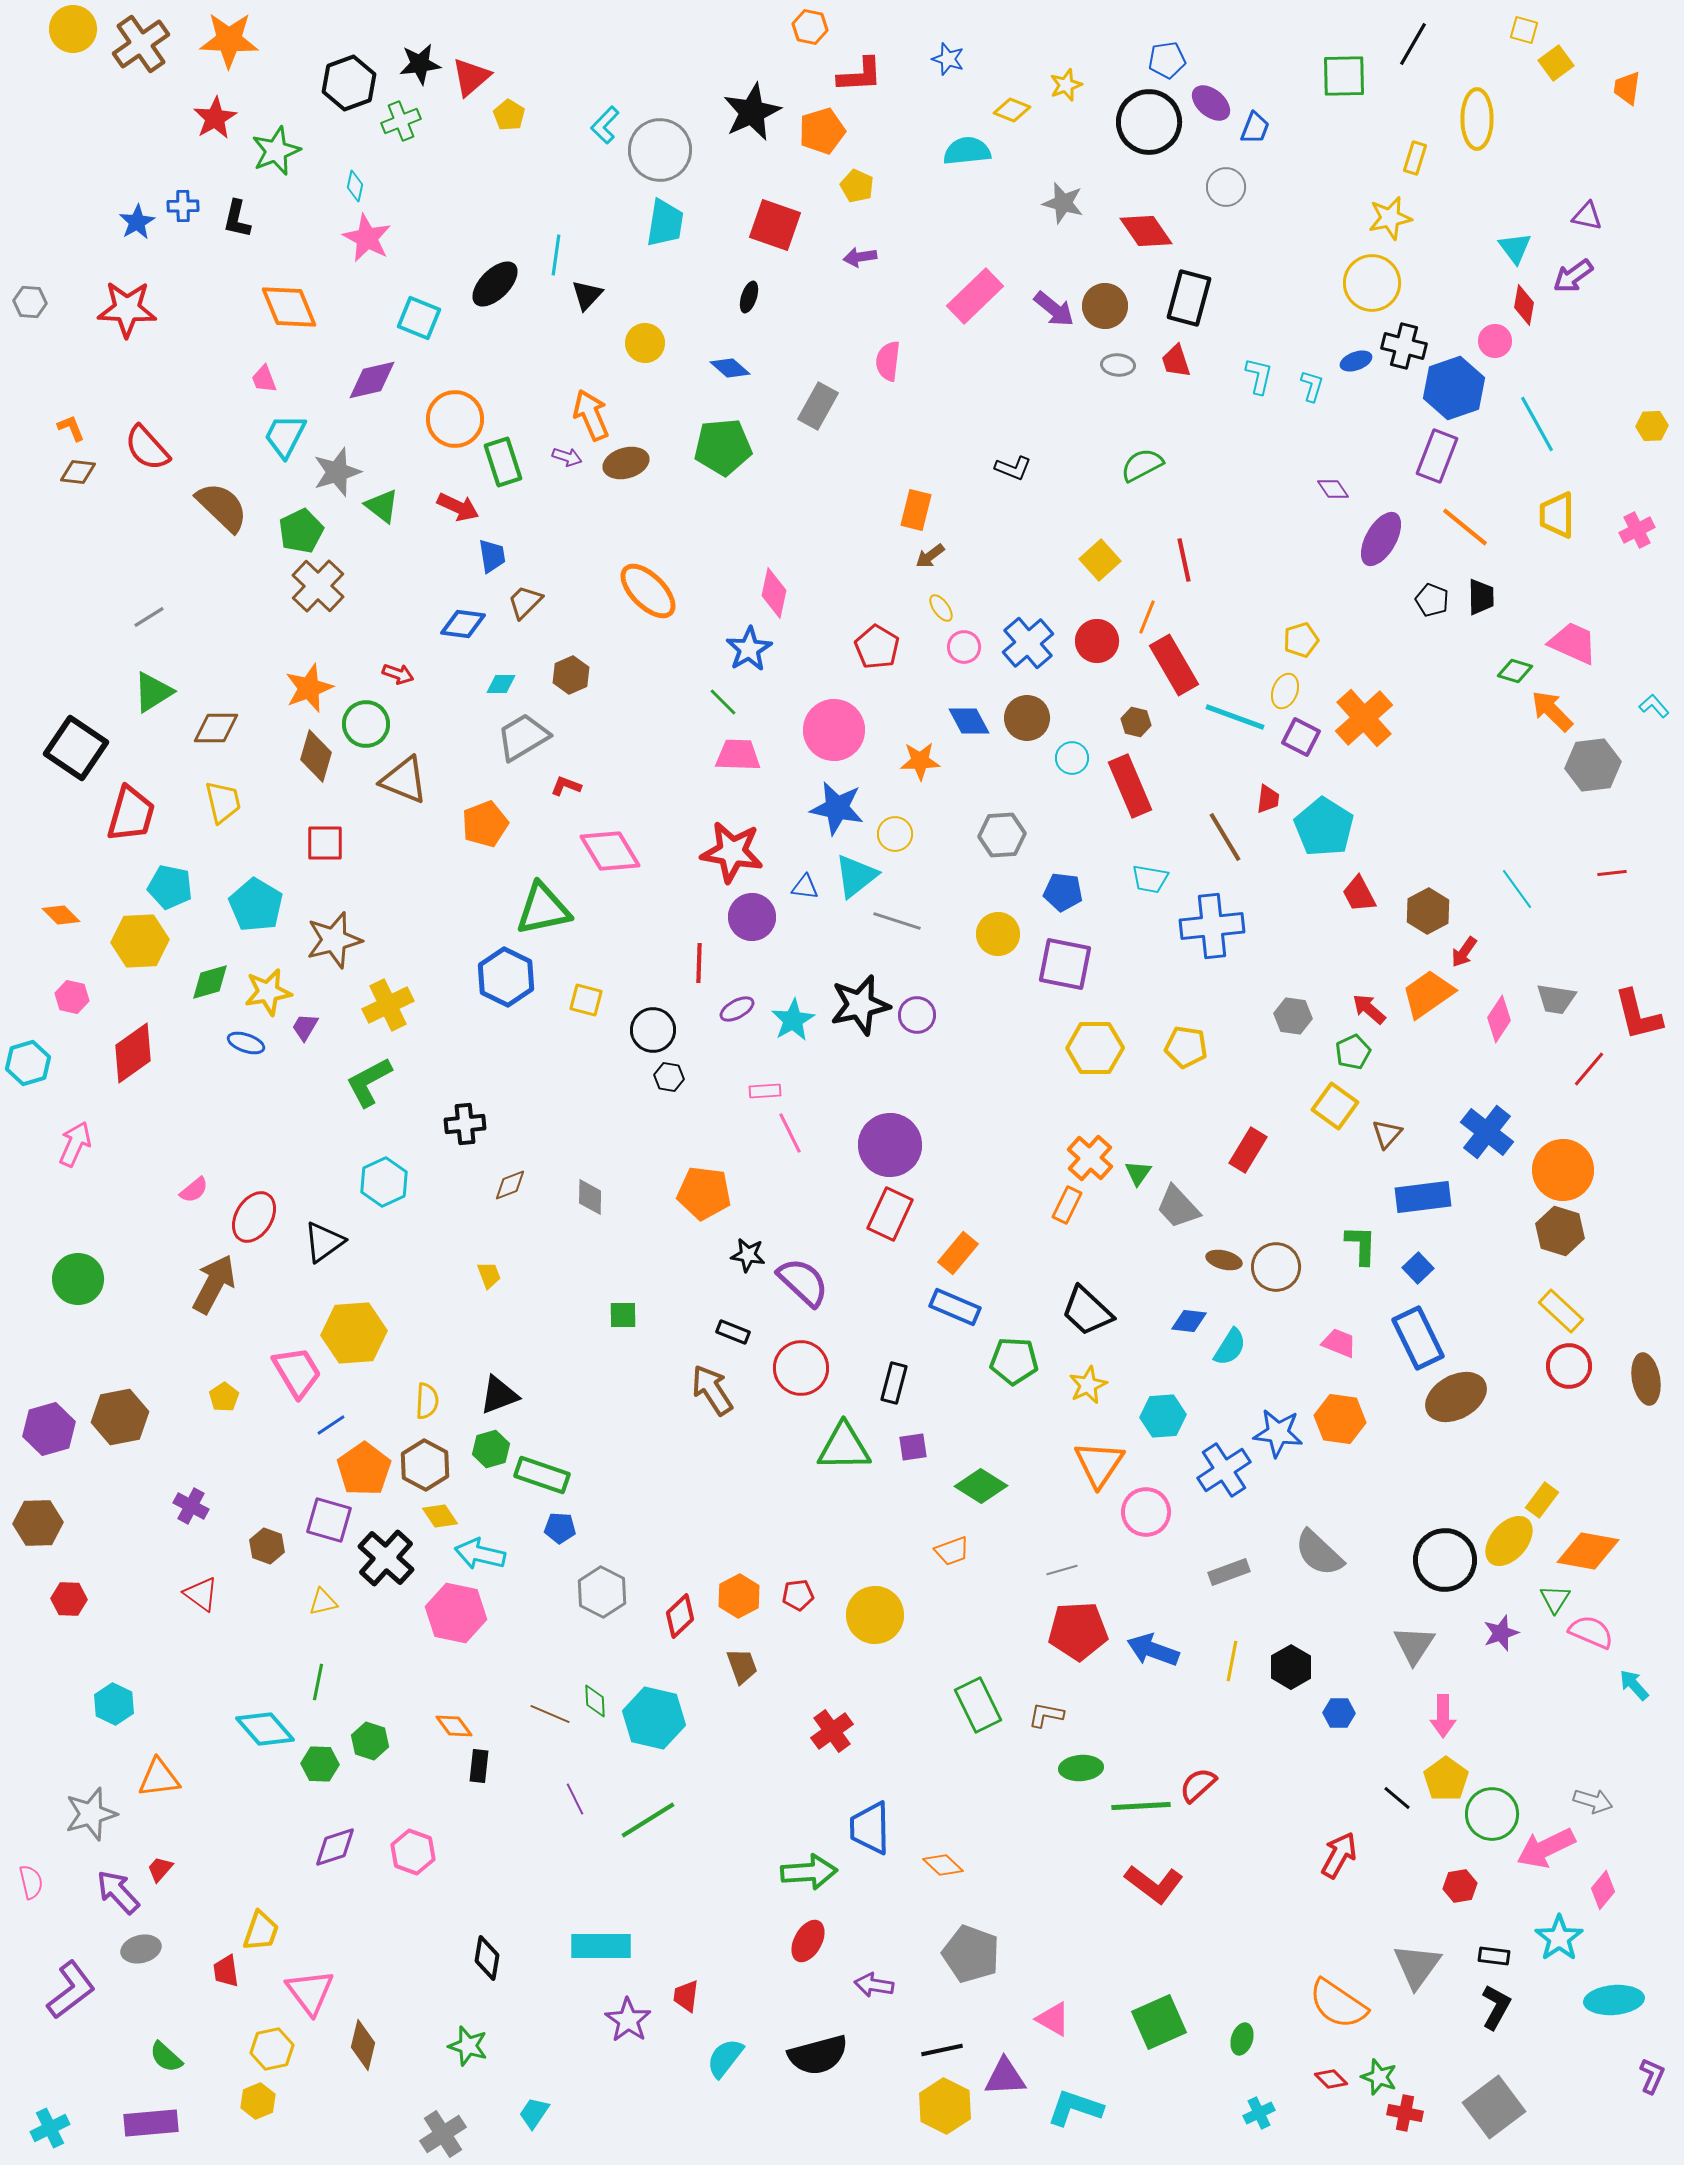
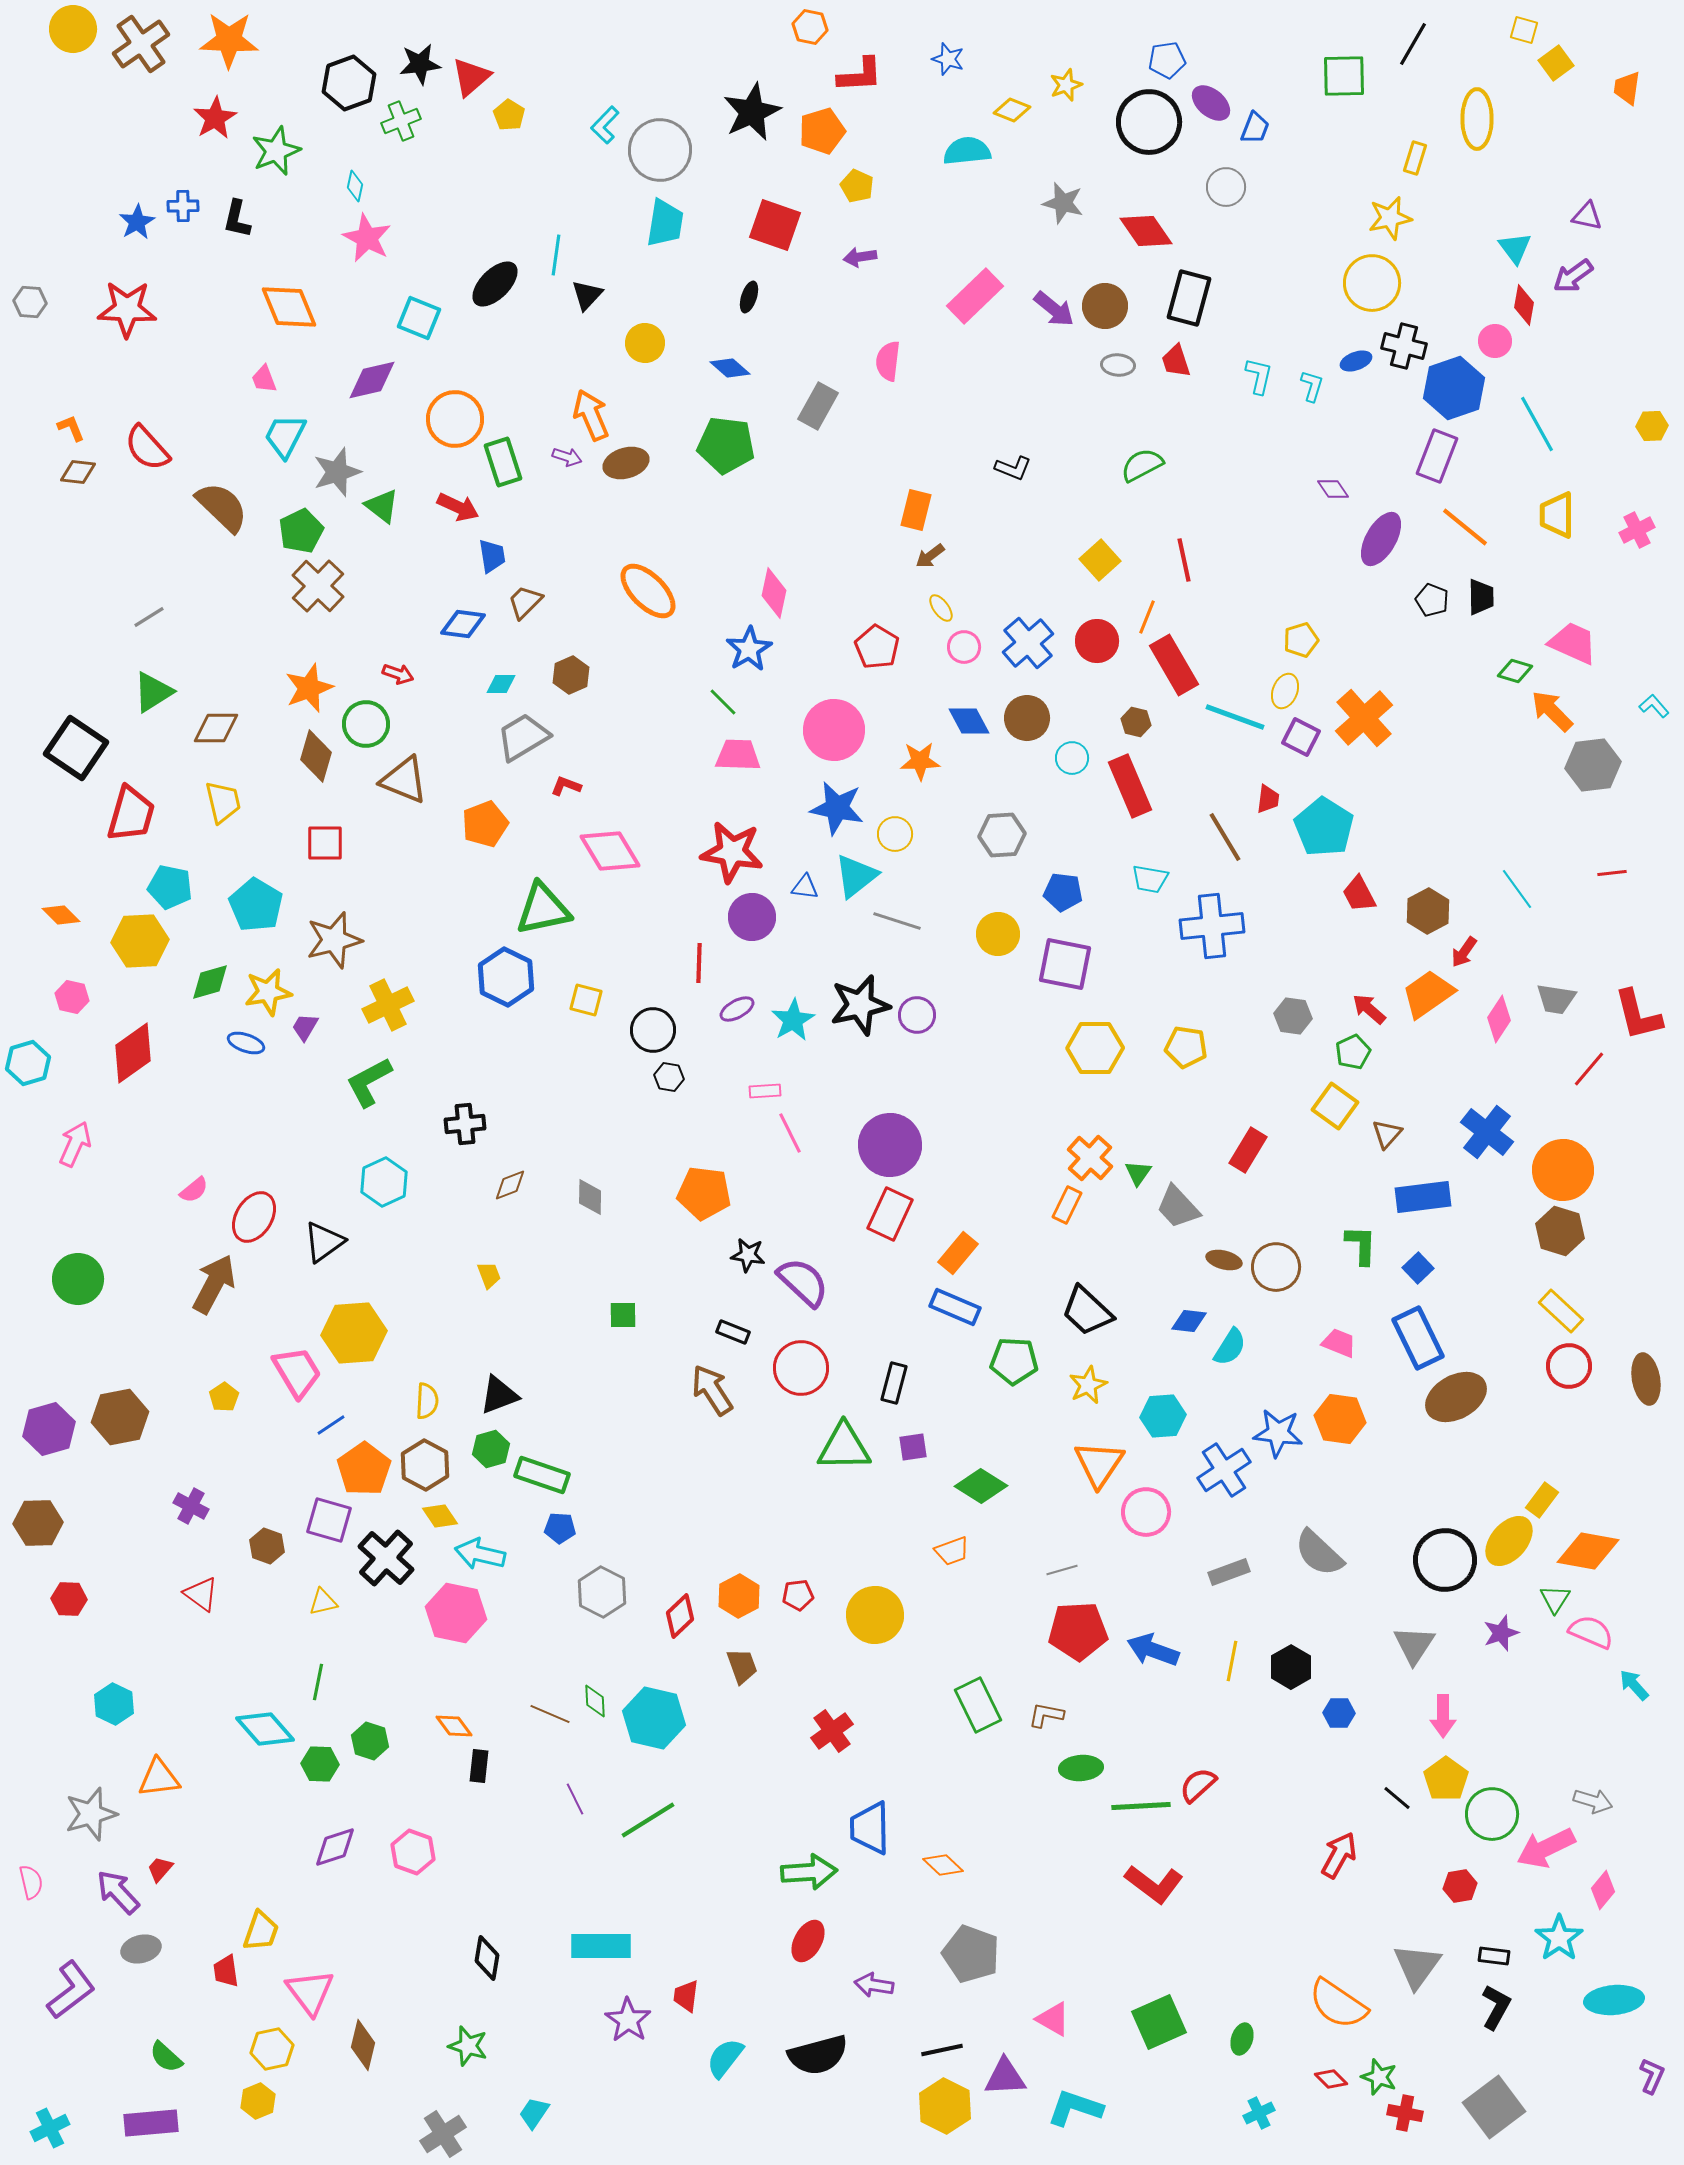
green pentagon at (723, 447): moved 3 px right, 2 px up; rotated 12 degrees clockwise
